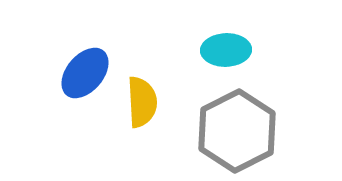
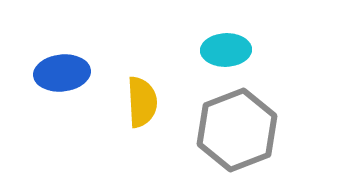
blue ellipse: moved 23 px left; rotated 44 degrees clockwise
gray hexagon: moved 1 px up; rotated 6 degrees clockwise
